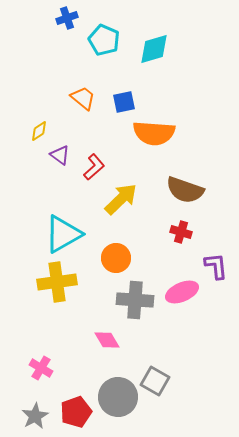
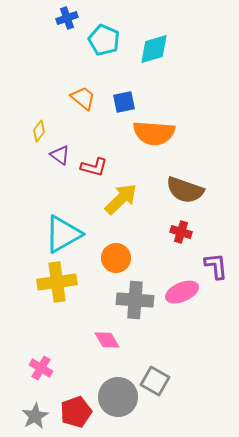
yellow diamond: rotated 20 degrees counterclockwise
red L-shape: rotated 56 degrees clockwise
